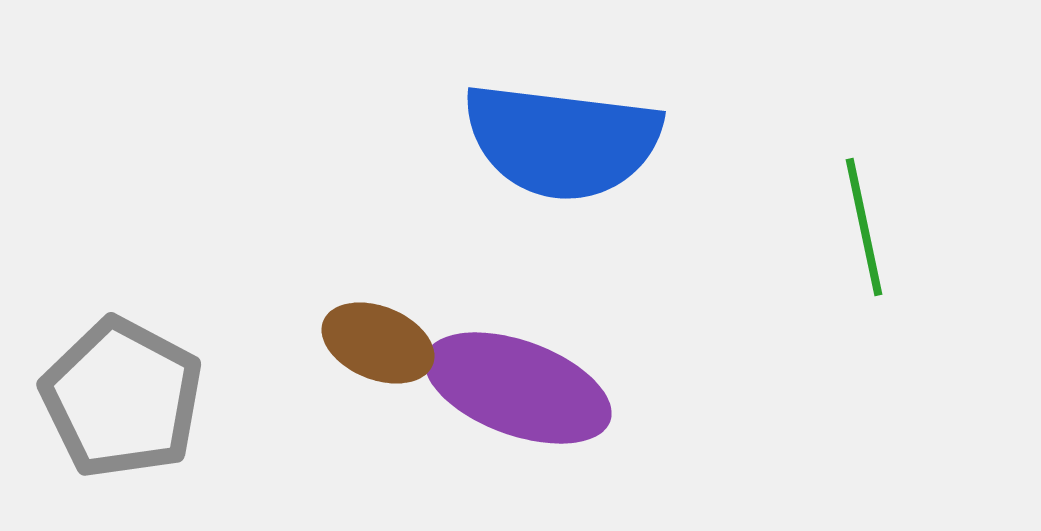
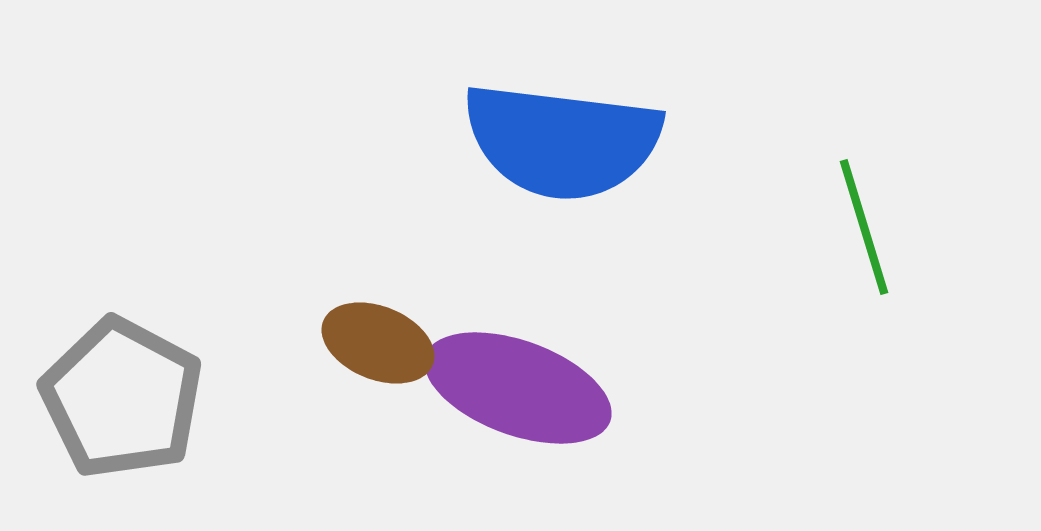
green line: rotated 5 degrees counterclockwise
